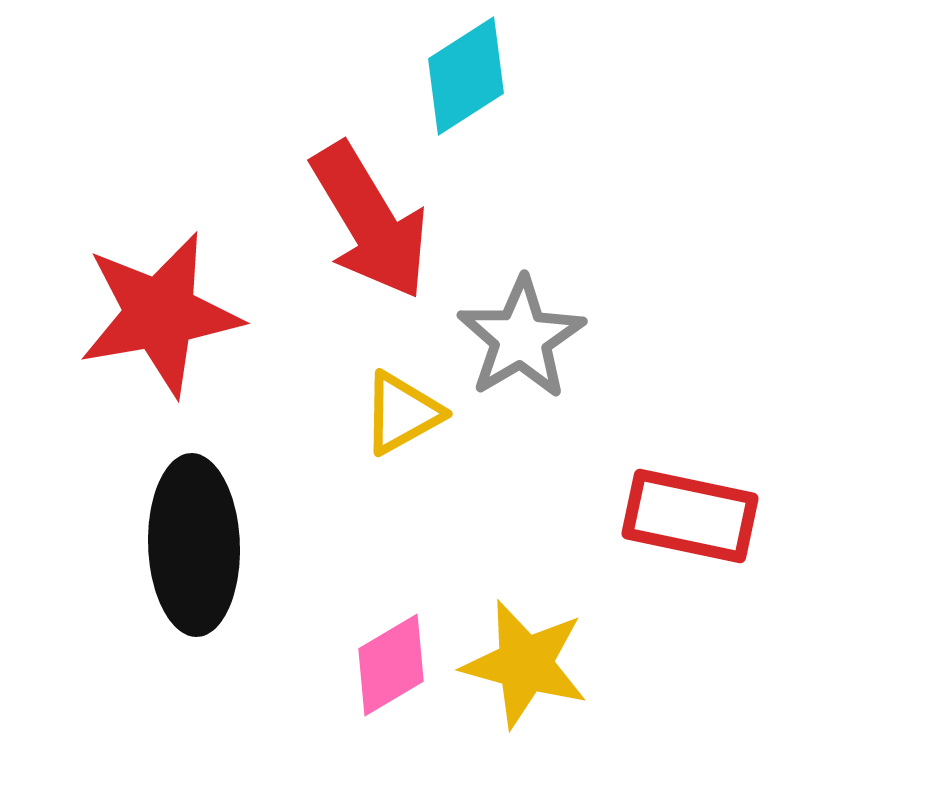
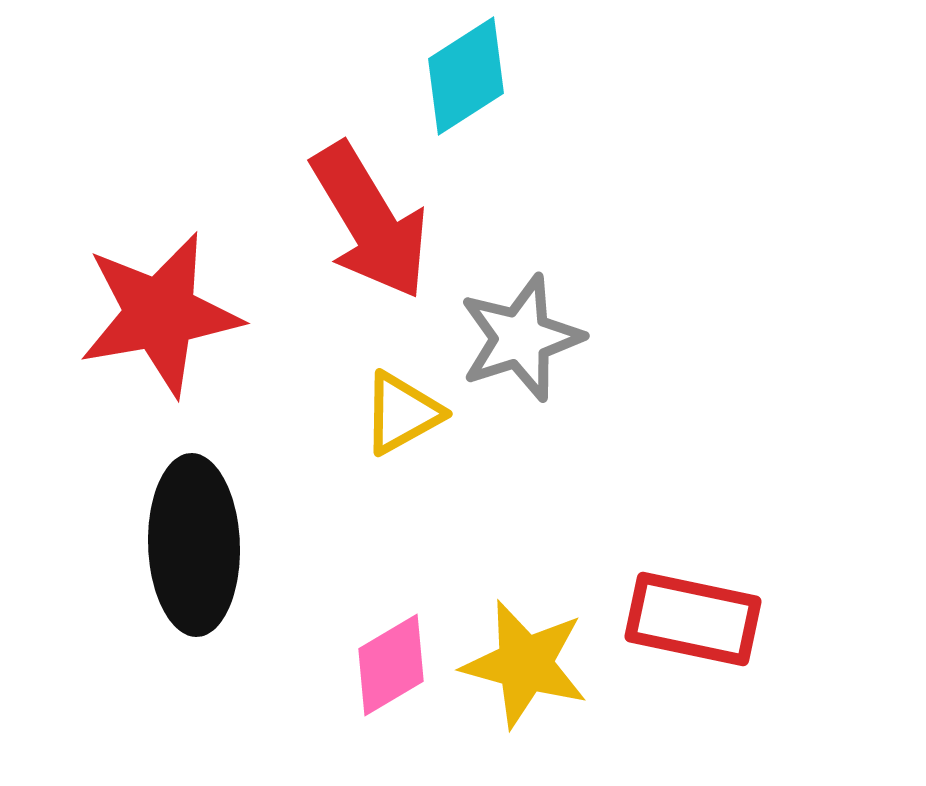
gray star: rotated 13 degrees clockwise
red rectangle: moved 3 px right, 103 px down
